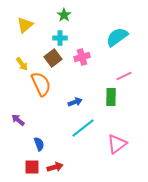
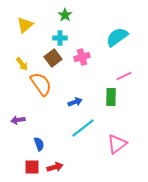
green star: moved 1 px right
orange semicircle: rotated 10 degrees counterclockwise
purple arrow: rotated 48 degrees counterclockwise
